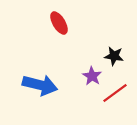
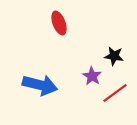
red ellipse: rotated 10 degrees clockwise
